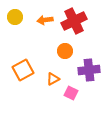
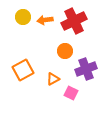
yellow circle: moved 8 px right
purple cross: moved 3 px left, 1 px up; rotated 15 degrees counterclockwise
